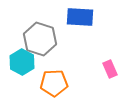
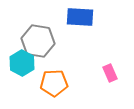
gray hexagon: moved 2 px left, 2 px down; rotated 8 degrees counterclockwise
cyan hexagon: moved 1 px down
pink rectangle: moved 4 px down
